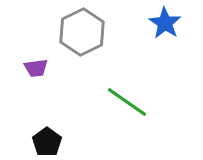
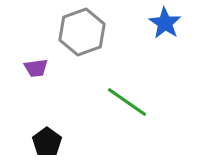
gray hexagon: rotated 6 degrees clockwise
